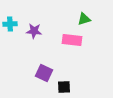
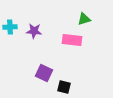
cyan cross: moved 3 px down
black square: rotated 16 degrees clockwise
